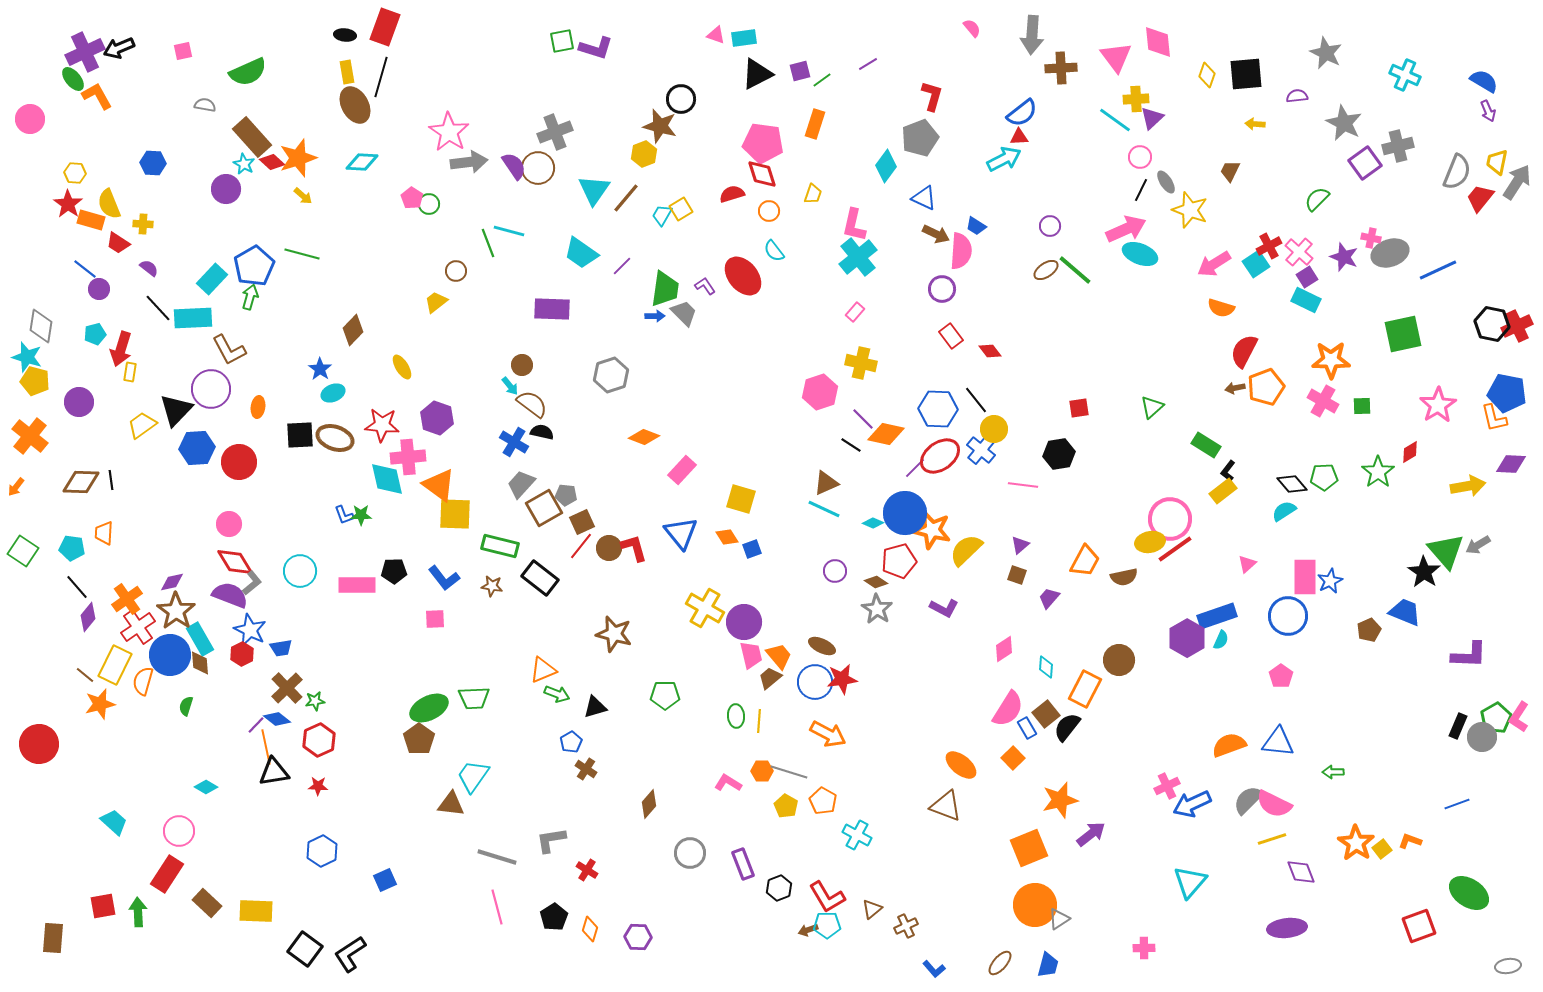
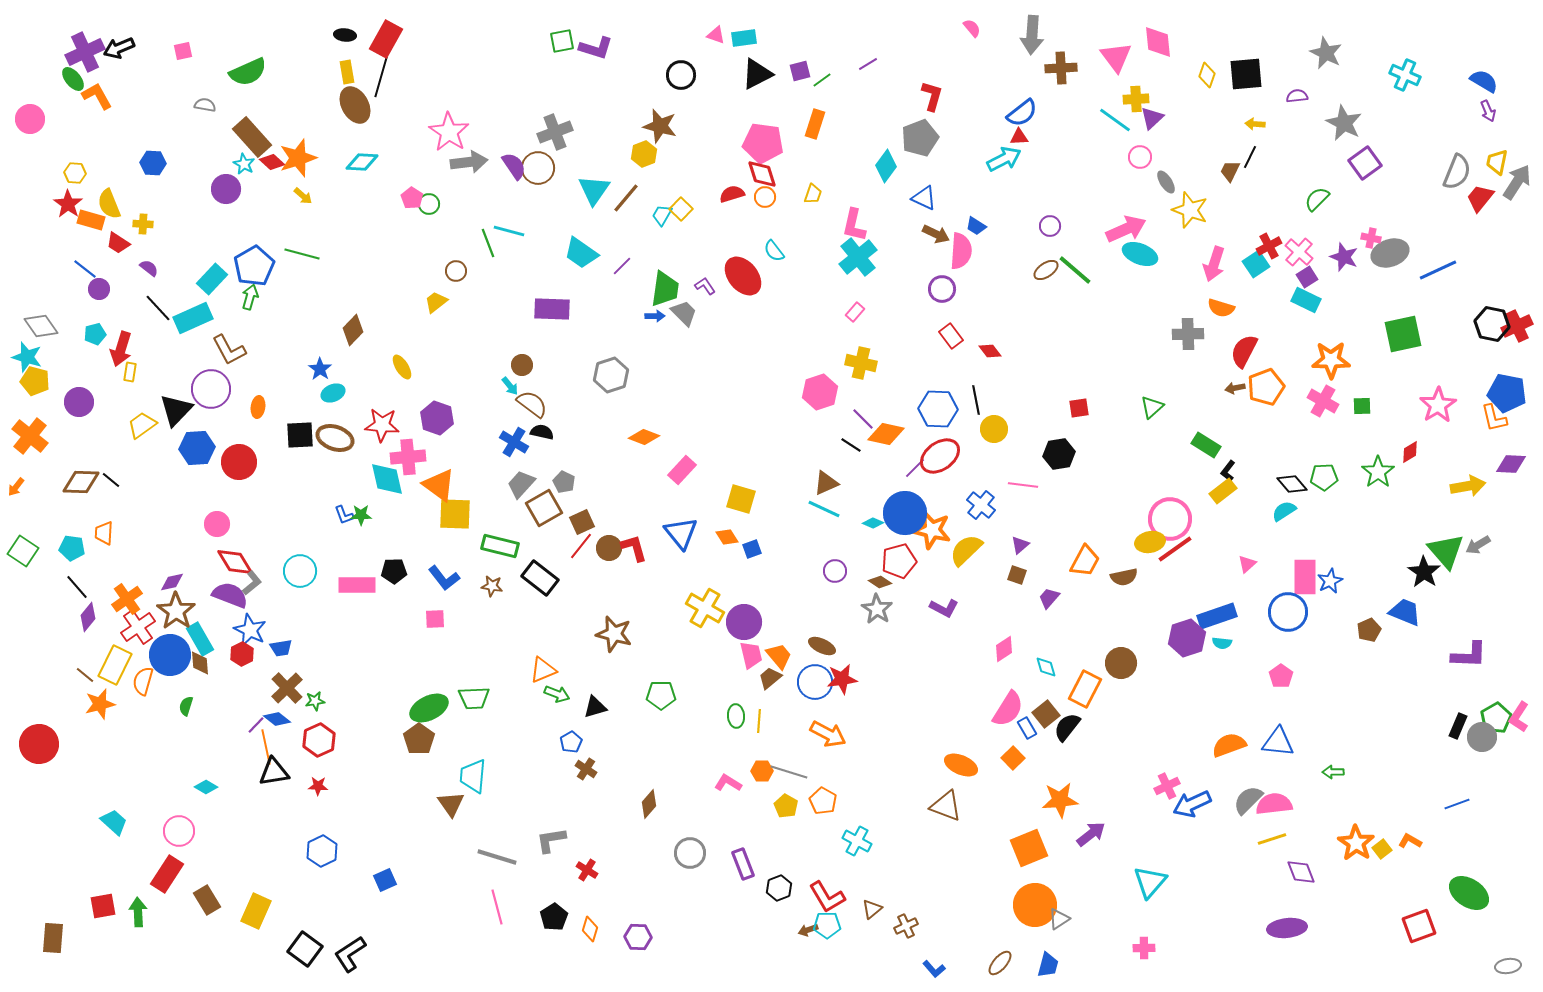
red rectangle at (385, 27): moved 1 px right, 12 px down; rotated 9 degrees clockwise
black circle at (681, 99): moved 24 px up
gray cross at (1398, 146): moved 210 px left, 188 px down; rotated 12 degrees clockwise
black line at (1141, 190): moved 109 px right, 33 px up
yellow square at (681, 209): rotated 15 degrees counterclockwise
orange circle at (769, 211): moved 4 px left, 14 px up
pink arrow at (1214, 264): rotated 40 degrees counterclockwise
cyan rectangle at (193, 318): rotated 21 degrees counterclockwise
gray diamond at (41, 326): rotated 44 degrees counterclockwise
black line at (976, 400): rotated 28 degrees clockwise
blue cross at (981, 450): moved 55 px down
black line at (111, 480): rotated 42 degrees counterclockwise
gray pentagon at (566, 495): moved 2 px left, 13 px up; rotated 20 degrees clockwise
pink circle at (229, 524): moved 12 px left
brown diamond at (876, 582): moved 4 px right
blue circle at (1288, 616): moved 4 px up
purple hexagon at (1187, 638): rotated 12 degrees clockwise
cyan semicircle at (1221, 640): moved 1 px right, 3 px down; rotated 72 degrees clockwise
brown circle at (1119, 660): moved 2 px right, 3 px down
cyan diamond at (1046, 667): rotated 20 degrees counterclockwise
green pentagon at (665, 695): moved 4 px left
orange ellipse at (961, 765): rotated 16 degrees counterclockwise
cyan trapezoid at (473, 776): rotated 30 degrees counterclockwise
orange star at (1060, 800): rotated 9 degrees clockwise
brown triangle at (451, 804): rotated 48 degrees clockwise
pink semicircle at (1274, 804): rotated 147 degrees clockwise
cyan cross at (857, 835): moved 6 px down
orange L-shape at (1410, 841): rotated 10 degrees clockwise
cyan triangle at (1190, 882): moved 40 px left
brown rectangle at (207, 903): moved 3 px up; rotated 16 degrees clockwise
yellow rectangle at (256, 911): rotated 68 degrees counterclockwise
